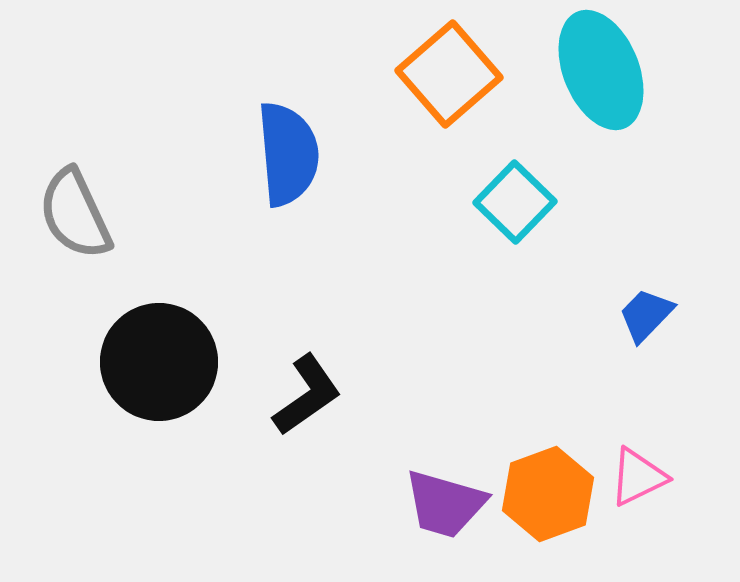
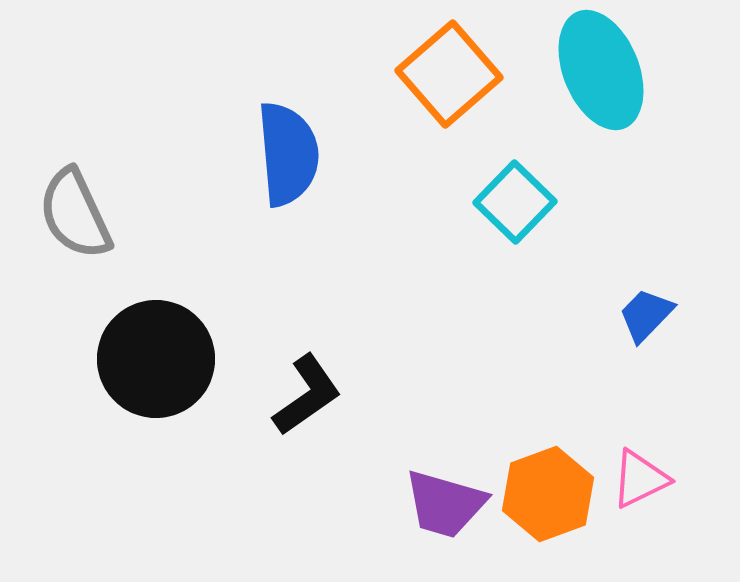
black circle: moved 3 px left, 3 px up
pink triangle: moved 2 px right, 2 px down
